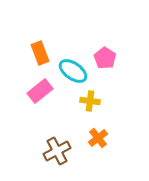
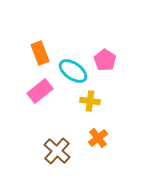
pink pentagon: moved 2 px down
brown cross: rotated 20 degrees counterclockwise
